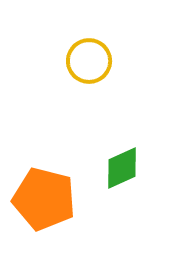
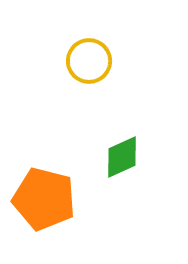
green diamond: moved 11 px up
